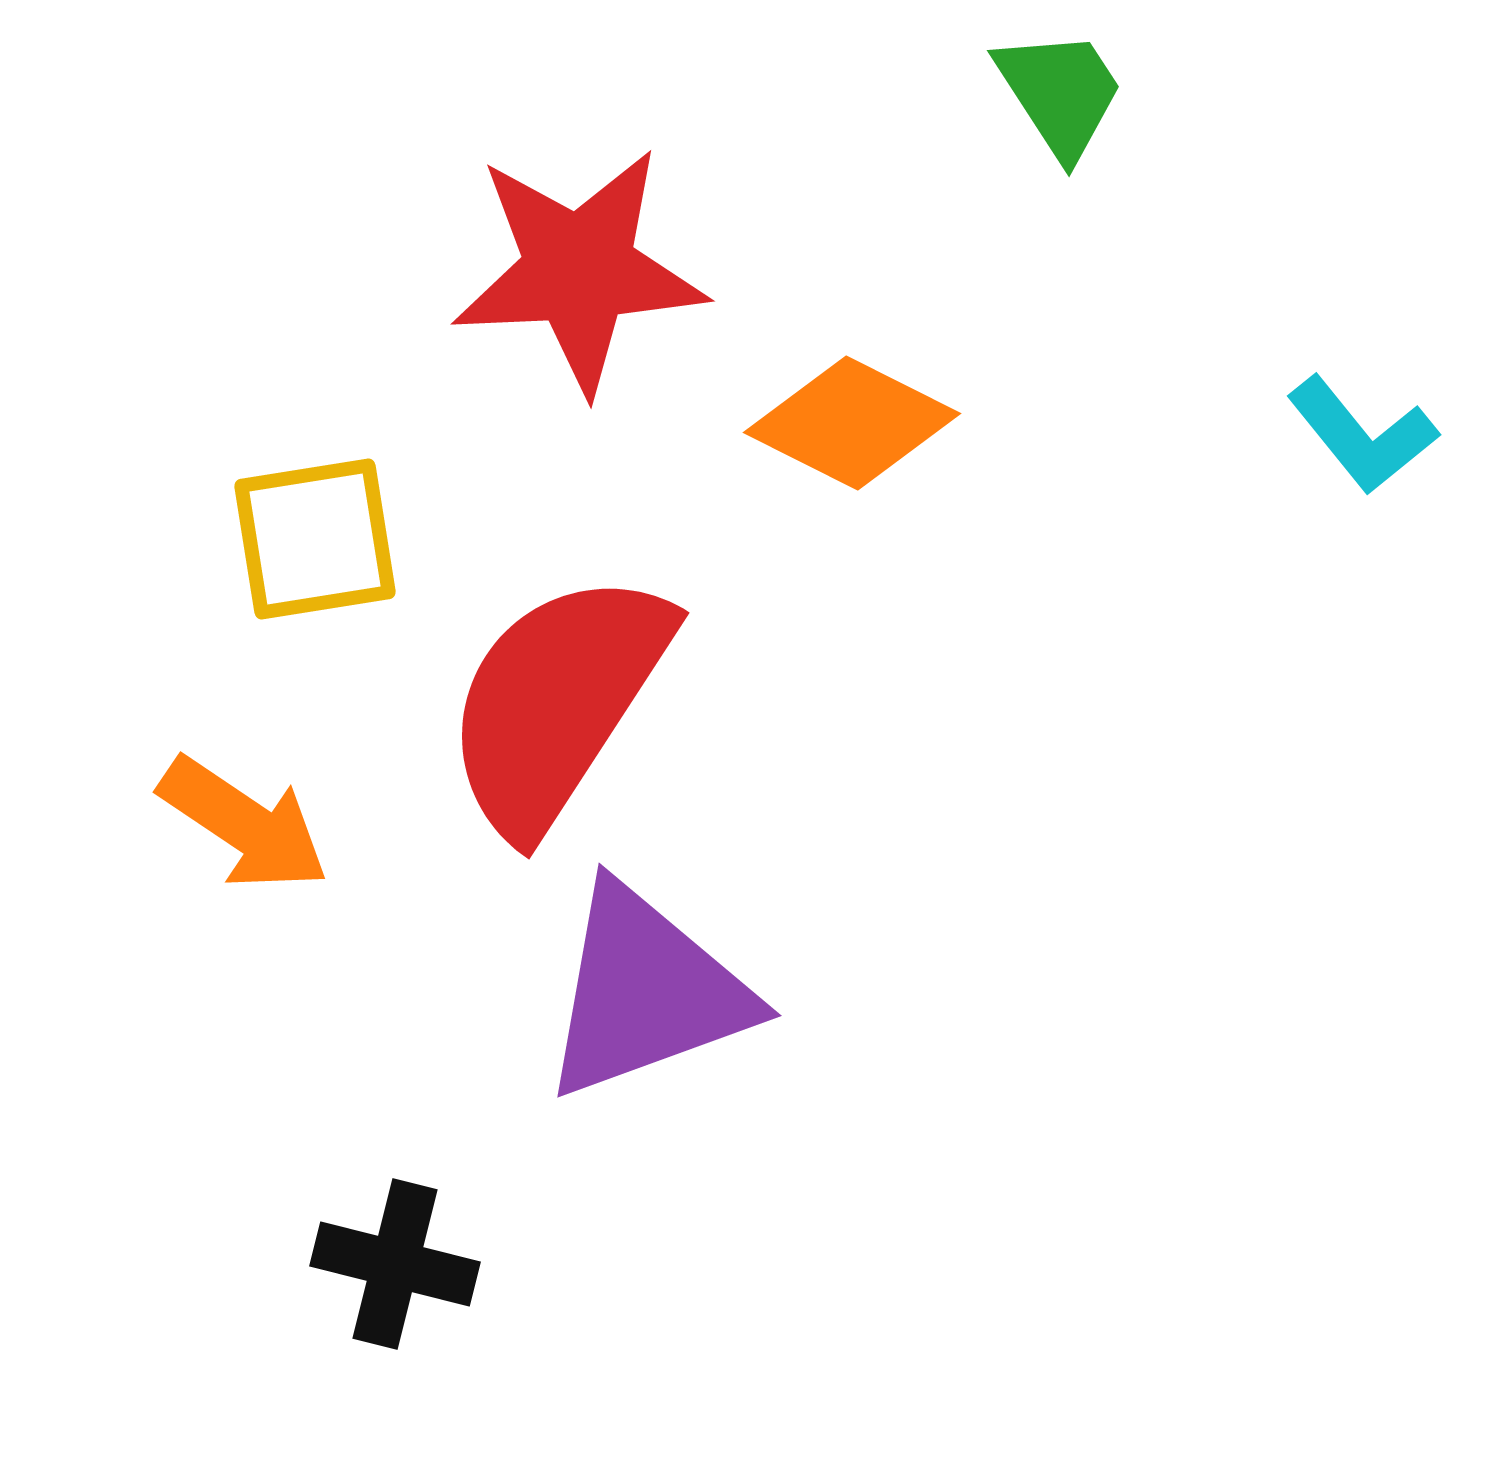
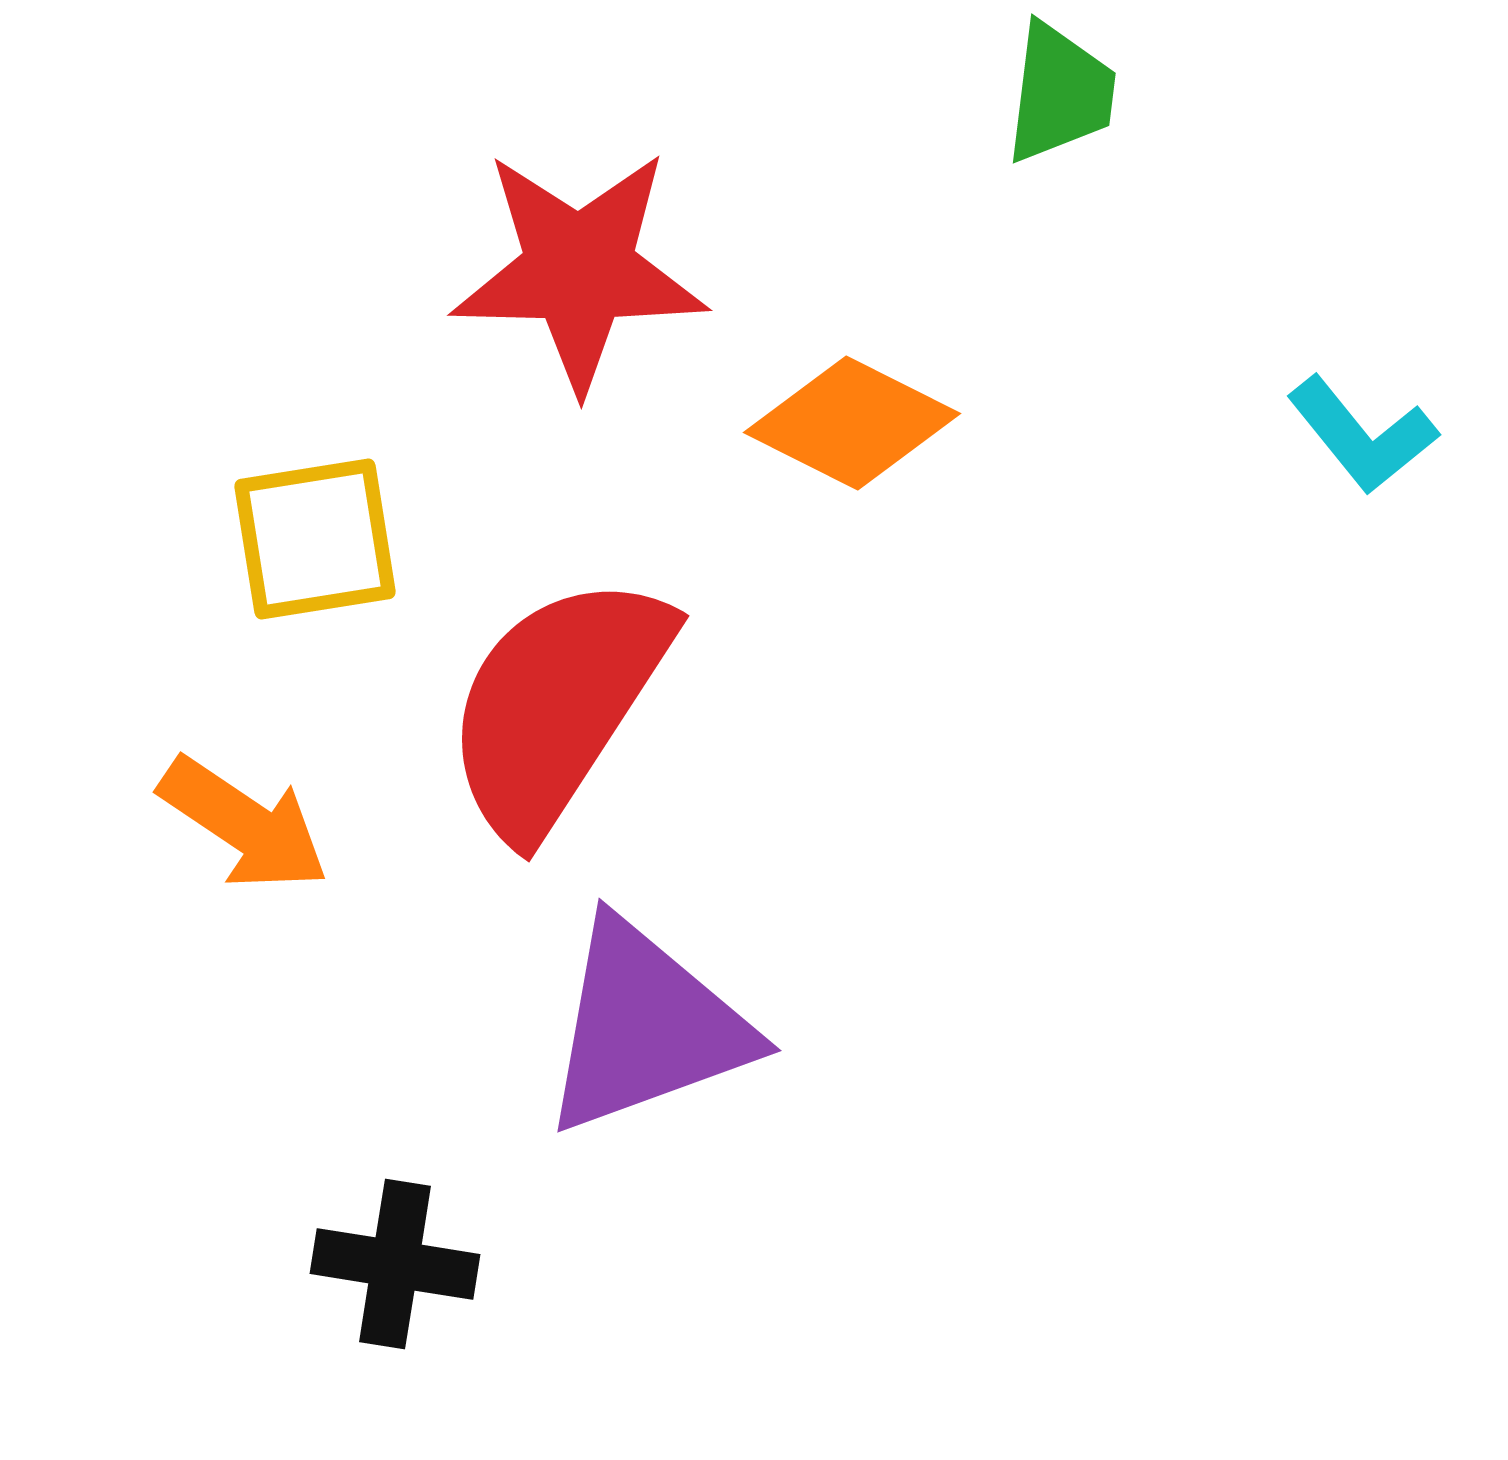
green trapezoid: rotated 40 degrees clockwise
red star: rotated 4 degrees clockwise
red semicircle: moved 3 px down
purple triangle: moved 35 px down
black cross: rotated 5 degrees counterclockwise
